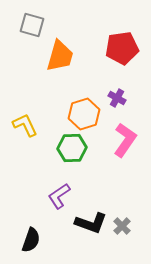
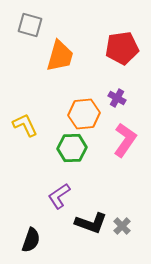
gray square: moved 2 px left
orange hexagon: rotated 12 degrees clockwise
